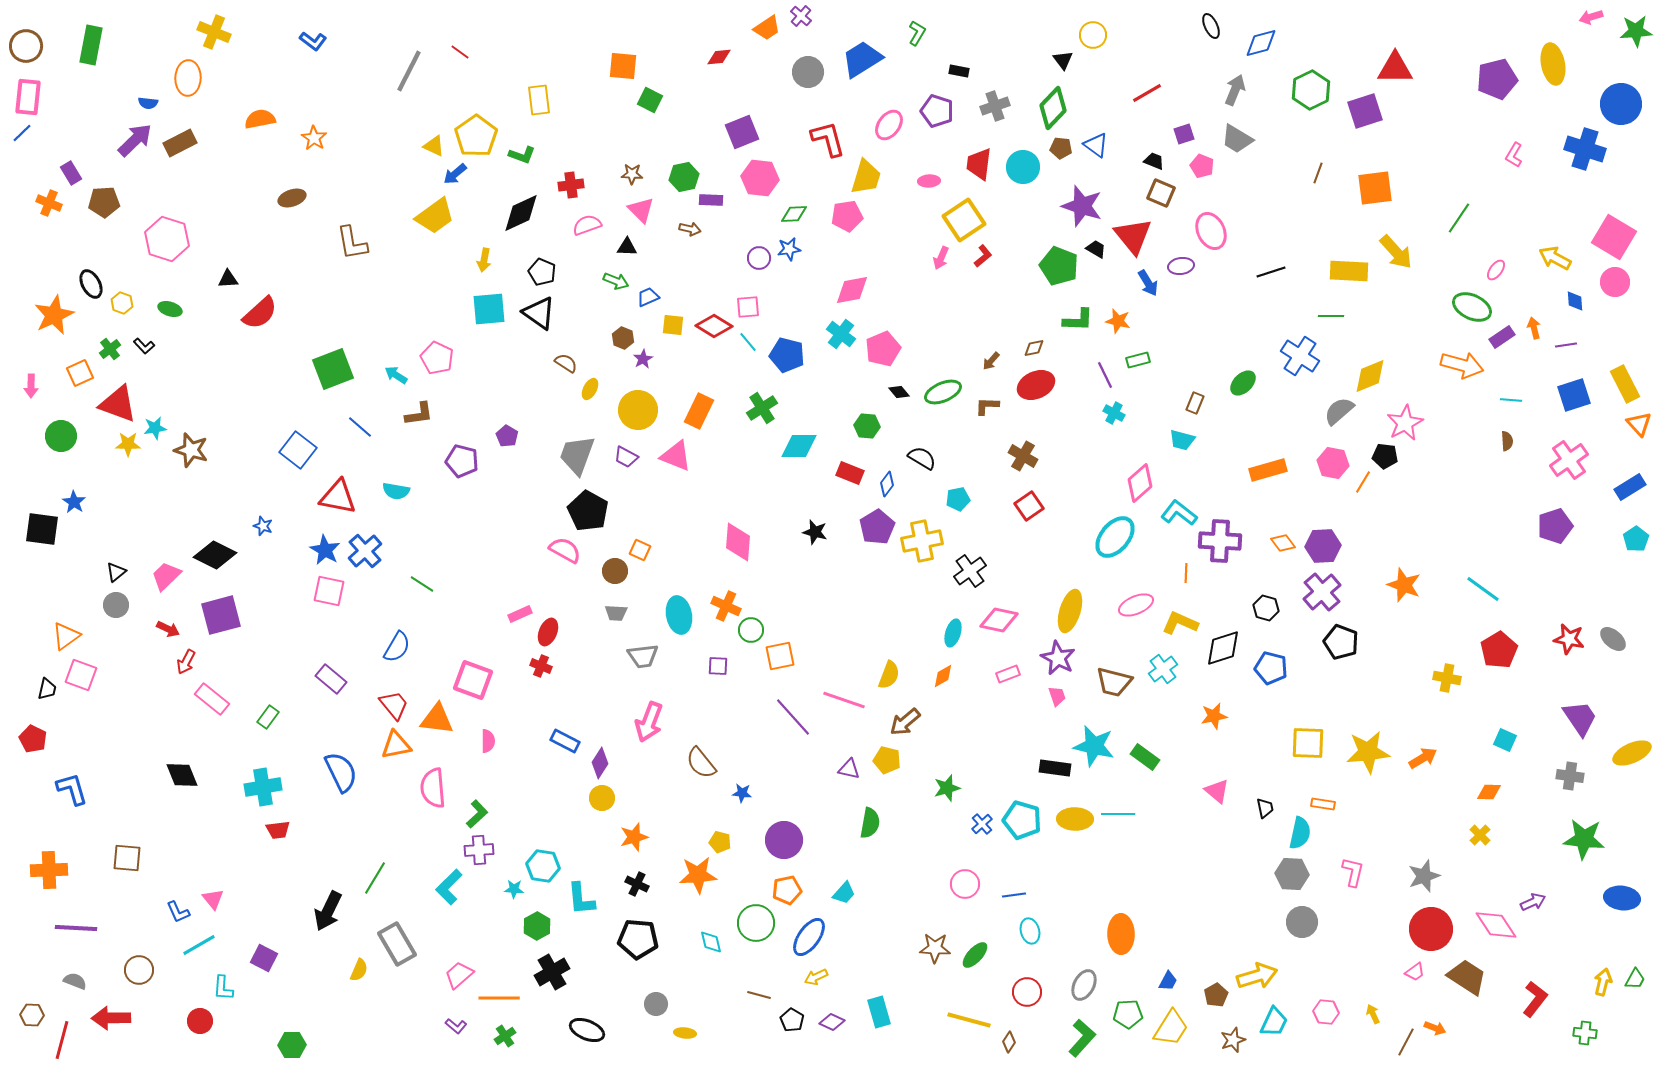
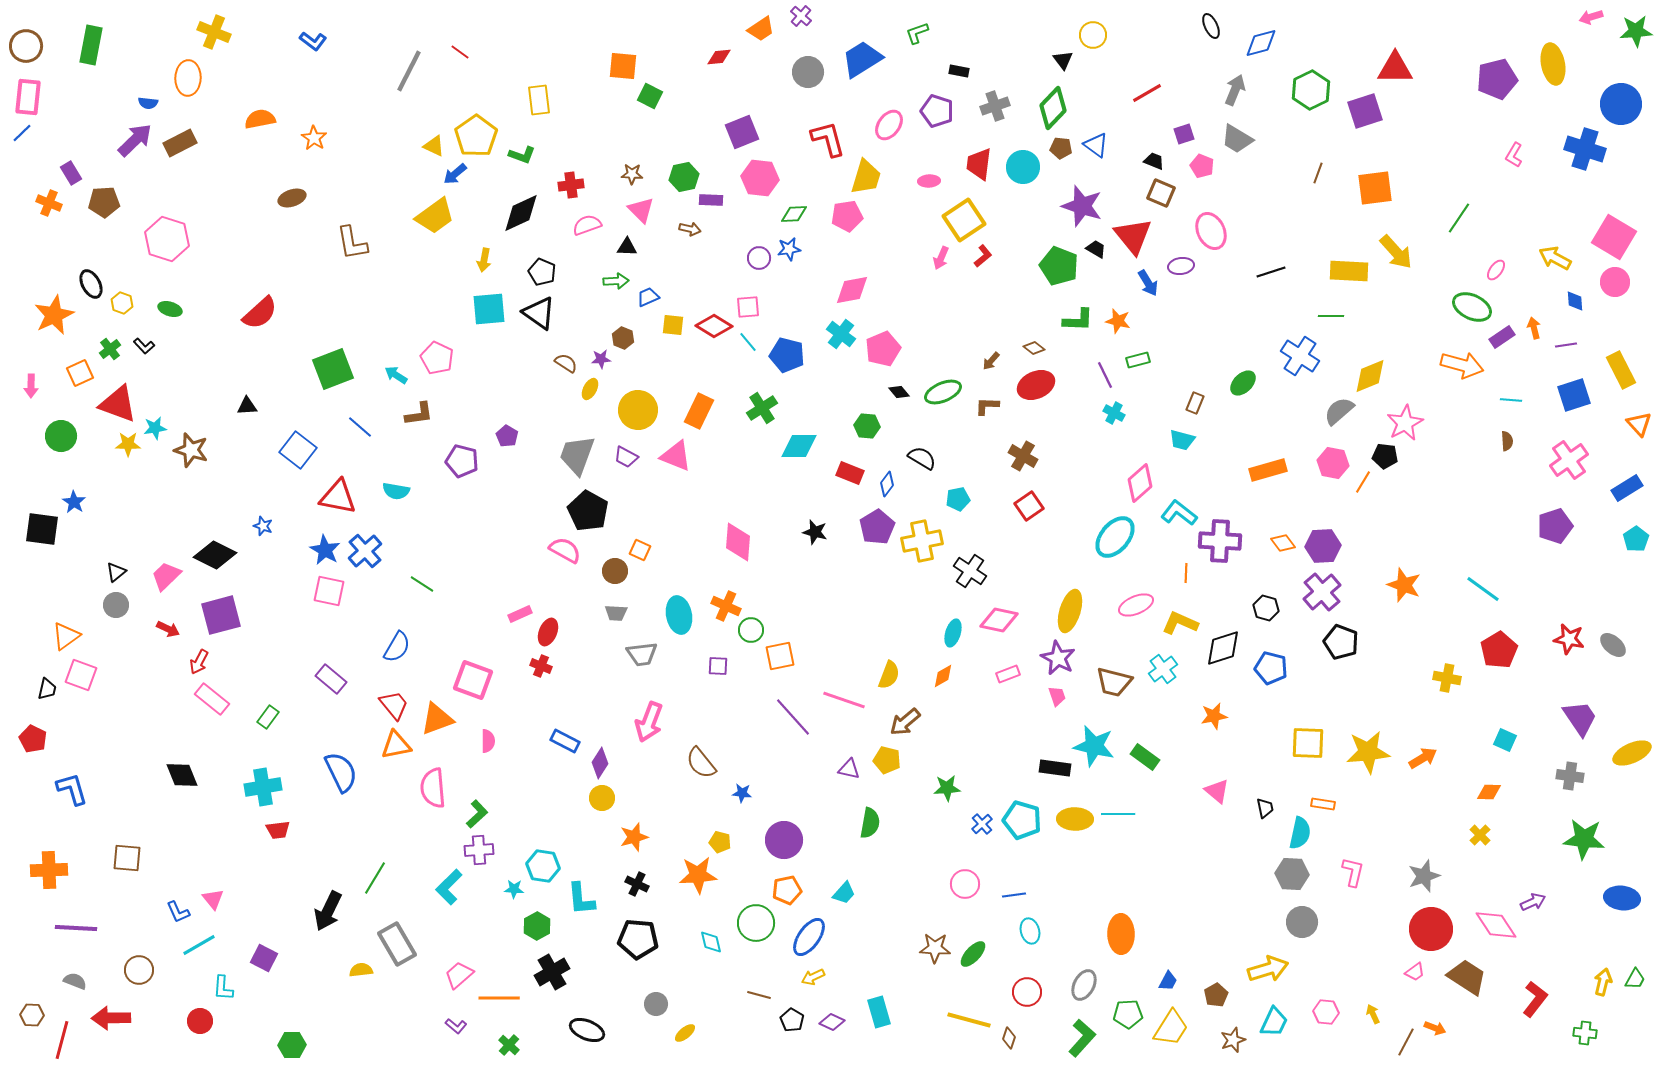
orange trapezoid at (767, 28): moved 6 px left, 1 px down
green L-shape at (917, 33): rotated 140 degrees counterclockwise
green square at (650, 100): moved 4 px up
black triangle at (228, 279): moved 19 px right, 127 px down
green arrow at (616, 281): rotated 25 degrees counterclockwise
brown diamond at (1034, 348): rotated 50 degrees clockwise
purple star at (643, 359): moved 42 px left; rotated 24 degrees clockwise
yellow rectangle at (1625, 384): moved 4 px left, 14 px up
blue rectangle at (1630, 487): moved 3 px left, 1 px down
black cross at (970, 571): rotated 20 degrees counterclockwise
gray ellipse at (1613, 639): moved 6 px down
gray trapezoid at (643, 656): moved 1 px left, 2 px up
red arrow at (186, 662): moved 13 px right
orange triangle at (437, 719): rotated 27 degrees counterclockwise
green star at (947, 788): rotated 12 degrees clockwise
green ellipse at (975, 955): moved 2 px left, 1 px up
yellow semicircle at (359, 970): moved 2 px right; rotated 120 degrees counterclockwise
yellow arrow at (1257, 976): moved 11 px right, 7 px up
yellow arrow at (816, 977): moved 3 px left
yellow ellipse at (685, 1033): rotated 45 degrees counterclockwise
green cross at (505, 1036): moved 4 px right, 9 px down; rotated 15 degrees counterclockwise
brown diamond at (1009, 1042): moved 4 px up; rotated 15 degrees counterclockwise
